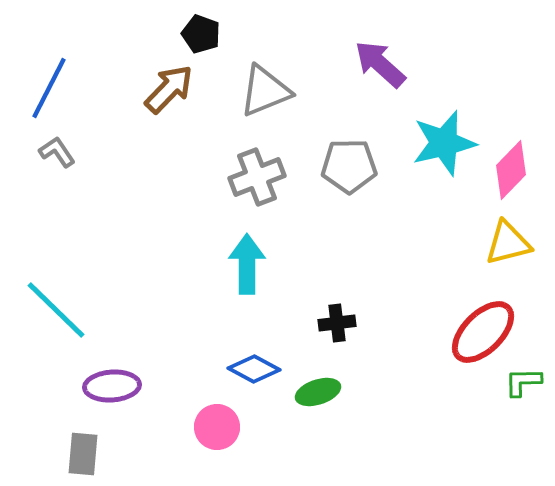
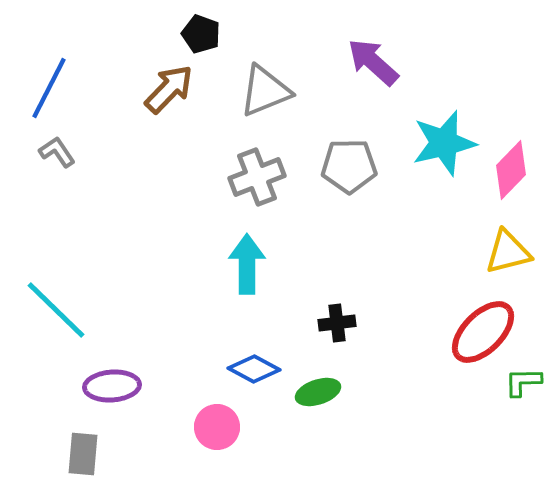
purple arrow: moved 7 px left, 2 px up
yellow triangle: moved 9 px down
